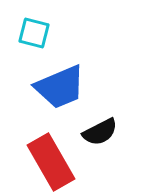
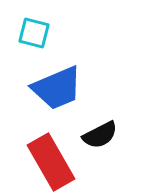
blue trapezoid: moved 3 px left, 1 px down
black semicircle: moved 3 px down
